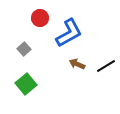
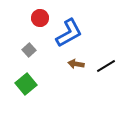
gray square: moved 5 px right, 1 px down
brown arrow: moved 1 px left; rotated 14 degrees counterclockwise
